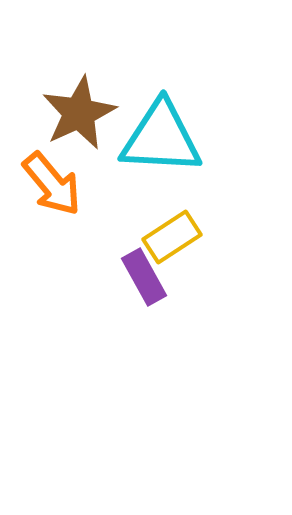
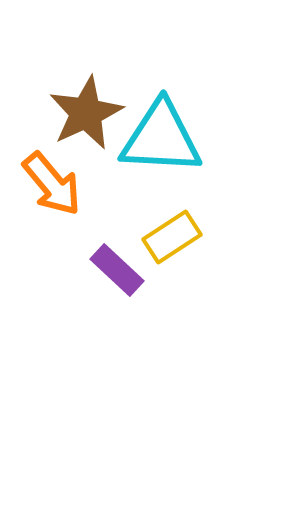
brown star: moved 7 px right
purple rectangle: moved 27 px left, 7 px up; rotated 18 degrees counterclockwise
